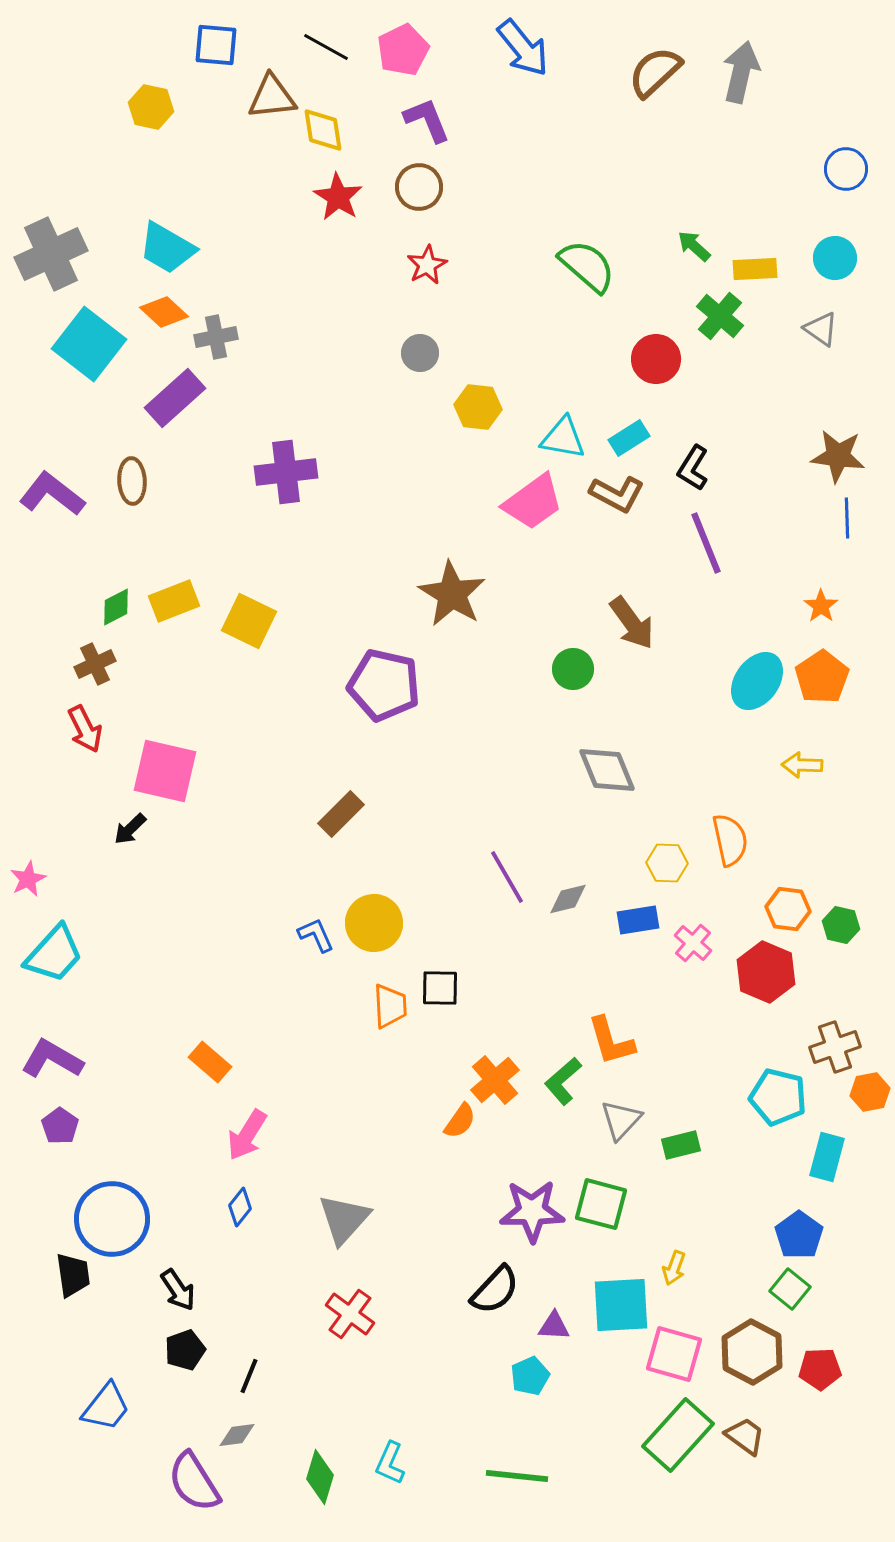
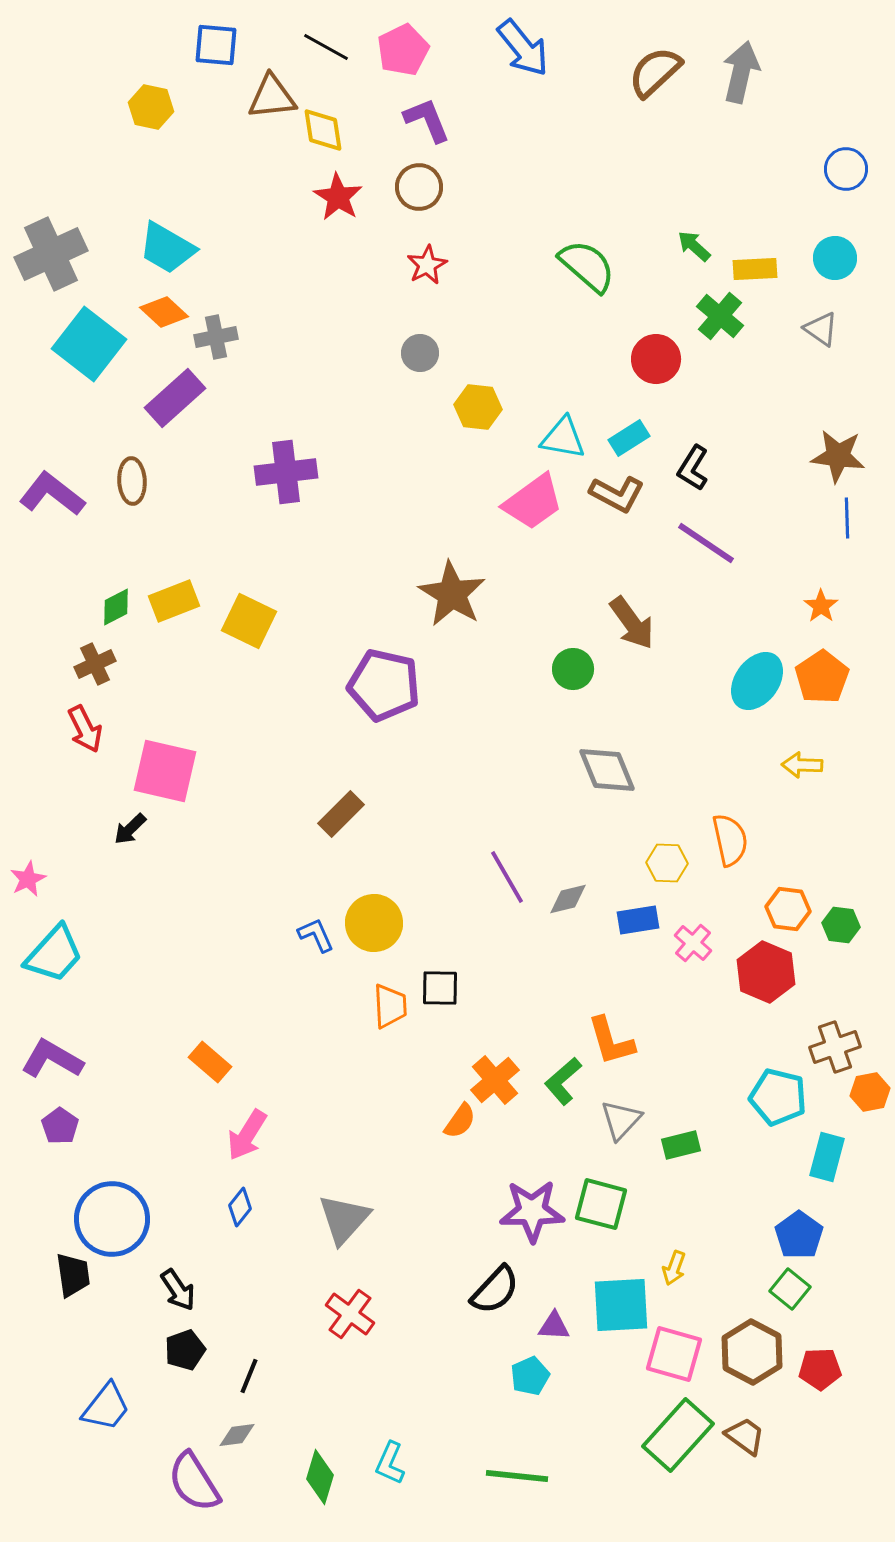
purple line at (706, 543): rotated 34 degrees counterclockwise
green hexagon at (841, 925): rotated 6 degrees counterclockwise
